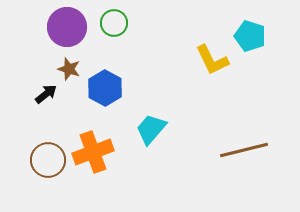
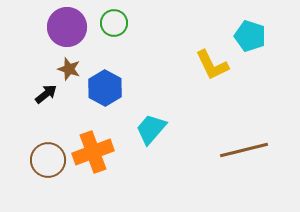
yellow L-shape: moved 5 px down
